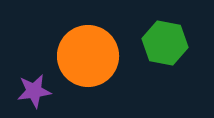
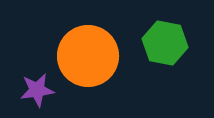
purple star: moved 3 px right, 1 px up
